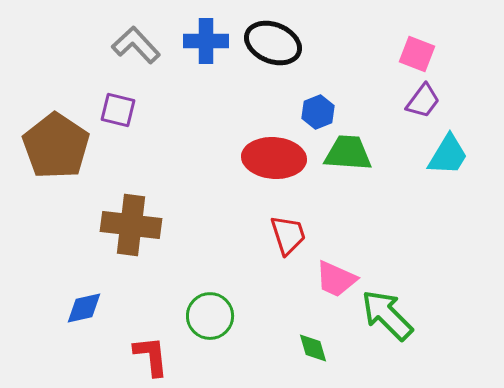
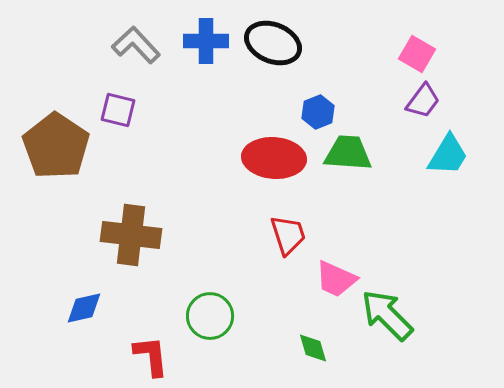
pink square: rotated 9 degrees clockwise
brown cross: moved 10 px down
